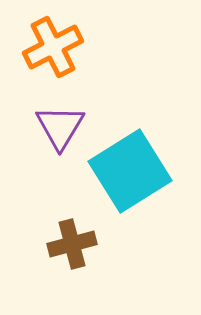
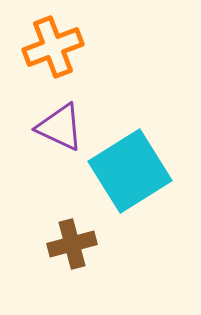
orange cross: rotated 6 degrees clockwise
purple triangle: rotated 36 degrees counterclockwise
